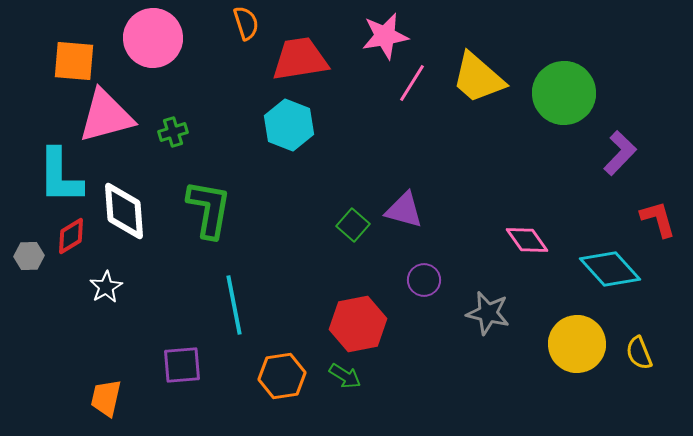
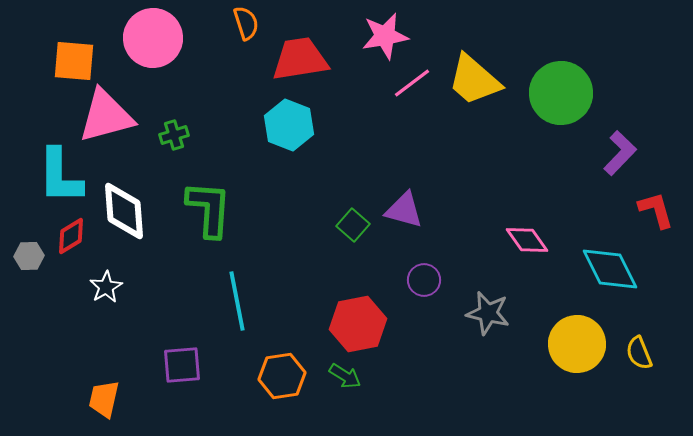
yellow trapezoid: moved 4 px left, 2 px down
pink line: rotated 21 degrees clockwise
green circle: moved 3 px left
green cross: moved 1 px right, 3 px down
green L-shape: rotated 6 degrees counterclockwise
red L-shape: moved 2 px left, 9 px up
cyan diamond: rotated 16 degrees clockwise
cyan line: moved 3 px right, 4 px up
orange trapezoid: moved 2 px left, 1 px down
